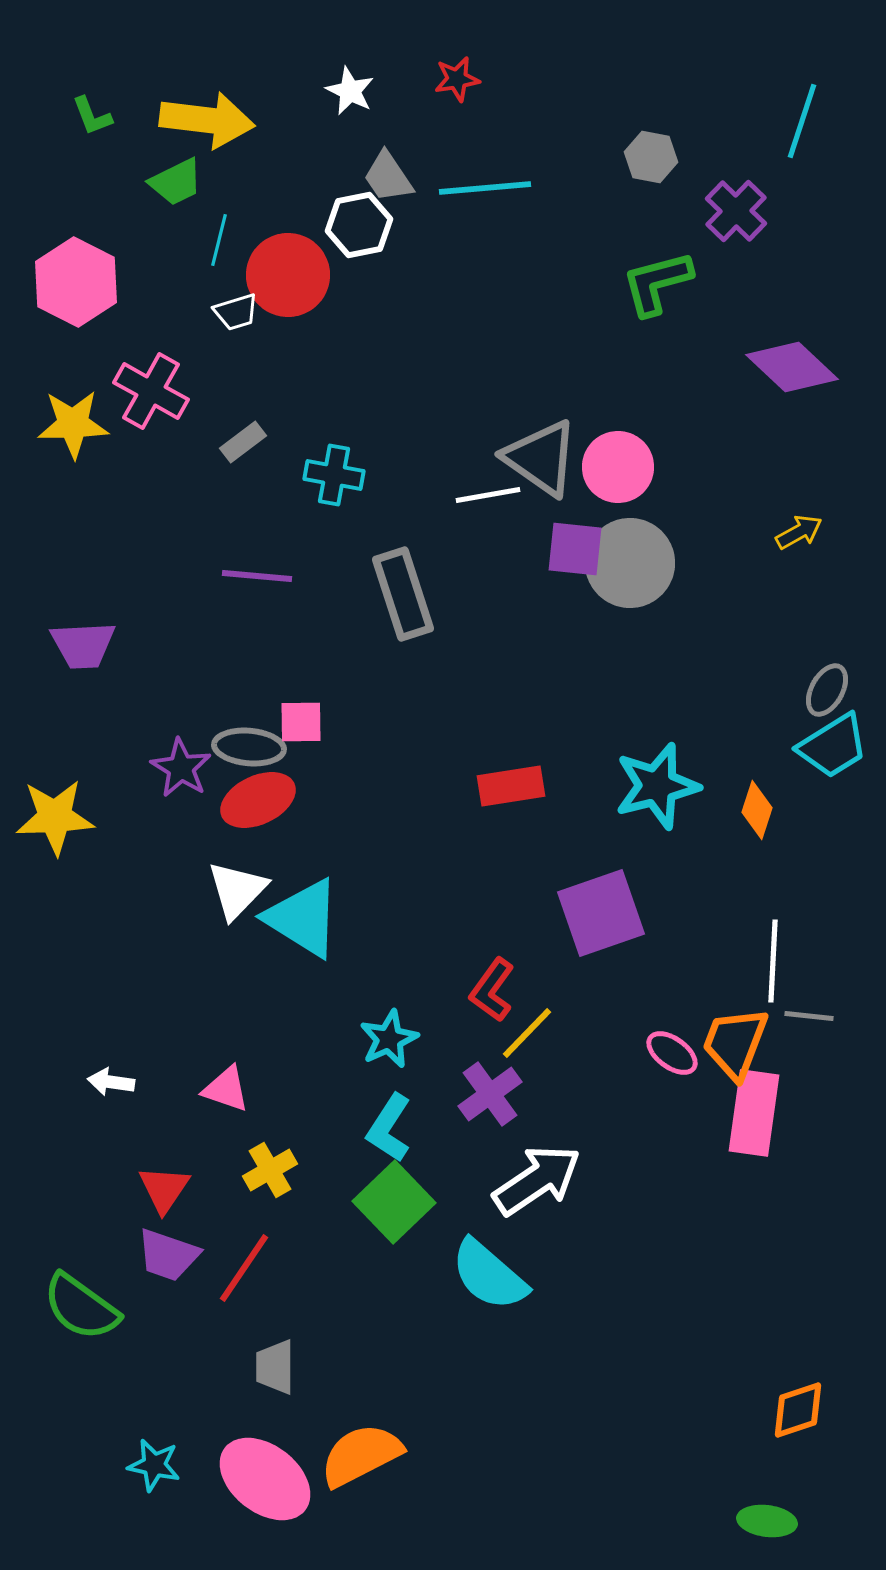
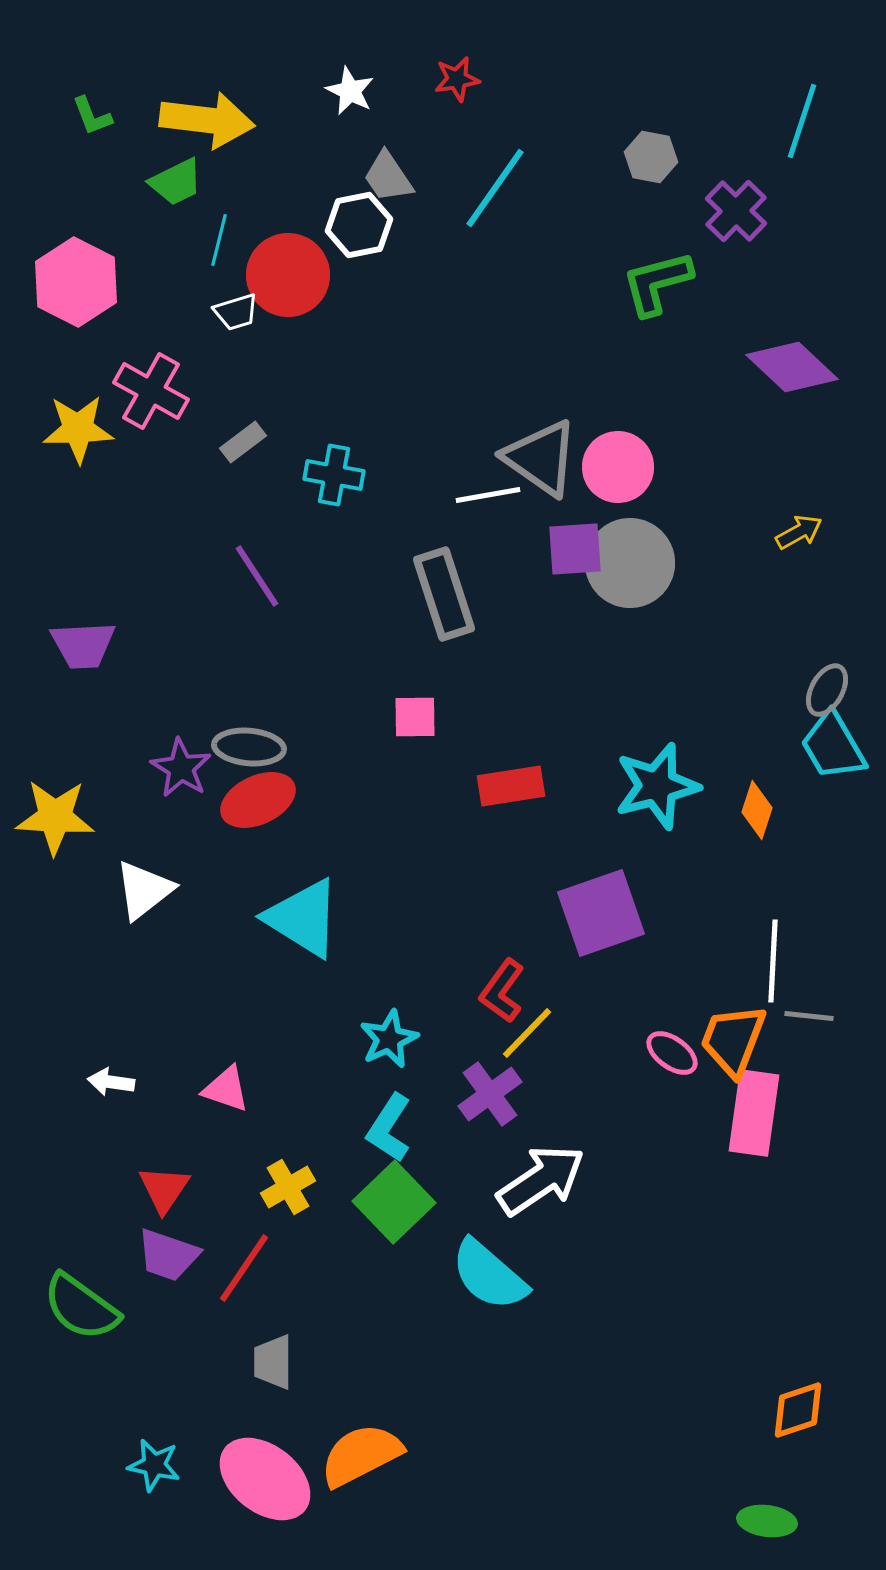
cyan line at (485, 188): moved 10 px right; rotated 50 degrees counterclockwise
yellow star at (73, 424): moved 5 px right, 5 px down
purple square at (575, 549): rotated 10 degrees counterclockwise
purple line at (257, 576): rotated 52 degrees clockwise
gray rectangle at (403, 594): moved 41 px right
pink square at (301, 722): moved 114 px right, 5 px up
cyan trapezoid at (833, 746): rotated 92 degrees clockwise
yellow star at (55, 817): rotated 6 degrees clockwise
white triangle at (237, 890): moved 93 px left; rotated 8 degrees clockwise
red L-shape at (492, 990): moved 10 px right, 1 px down
orange trapezoid at (735, 1043): moved 2 px left, 3 px up
yellow cross at (270, 1170): moved 18 px right, 17 px down
white arrow at (537, 1180): moved 4 px right
gray trapezoid at (275, 1367): moved 2 px left, 5 px up
